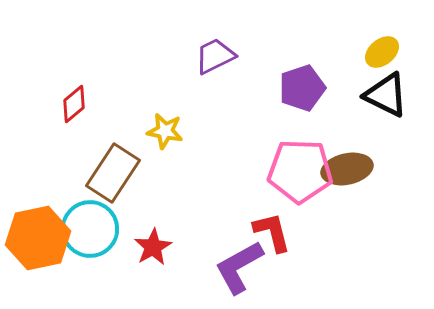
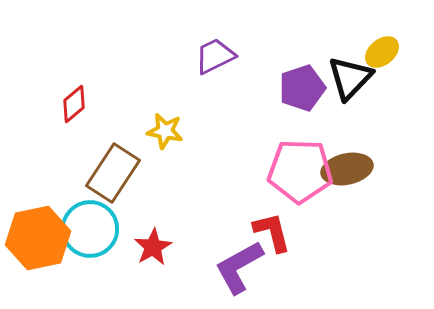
black triangle: moved 36 px left, 17 px up; rotated 48 degrees clockwise
